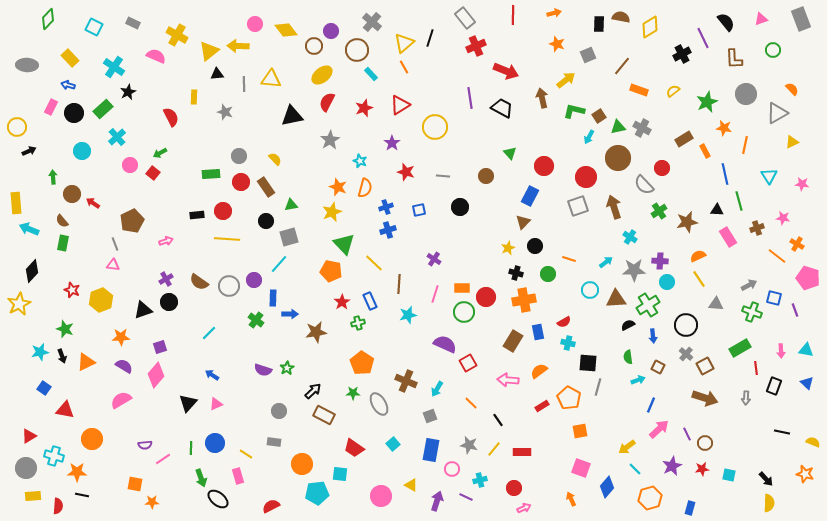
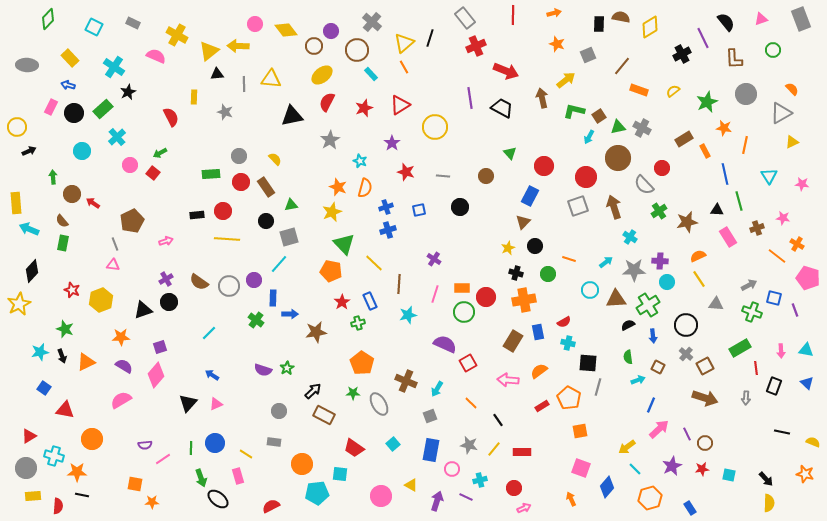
gray triangle at (777, 113): moved 4 px right
blue rectangle at (690, 508): rotated 48 degrees counterclockwise
